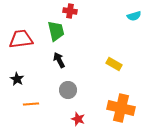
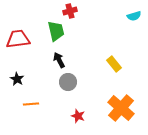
red cross: rotated 24 degrees counterclockwise
red trapezoid: moved 3 px left
yellow rectangle: rotated 21 degrees clockwise
gray circle: moved 8 px up
orange cross: rotated 28 degrees clockwise
red star: moved 3 px up
